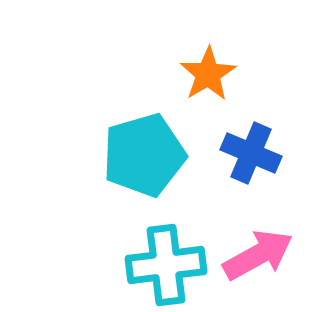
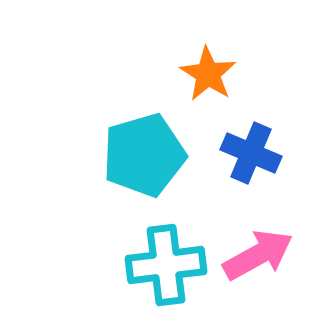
orange star: rotated 8 degrees counterclockwise
